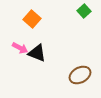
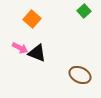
brown ellipse: rotated 55 degrees clockwise
